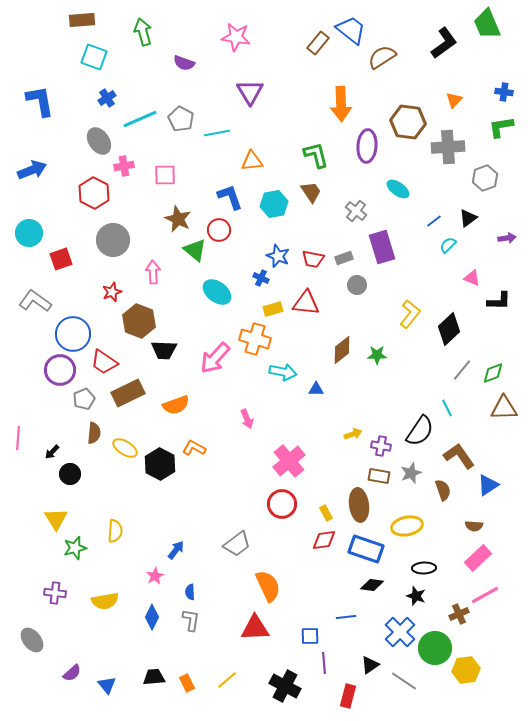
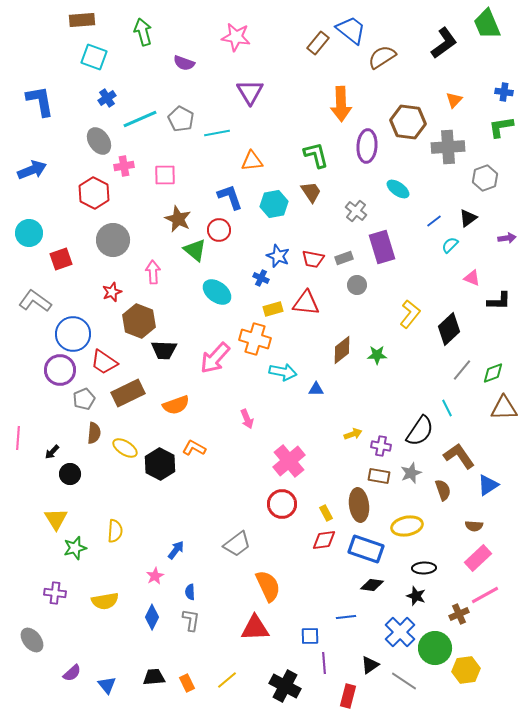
cyan semicircle at (448, 245): moved 2 px right
